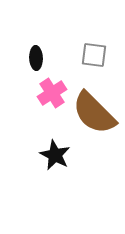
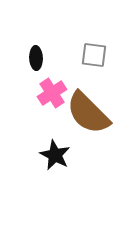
brown semicircle: moved 6 px left
